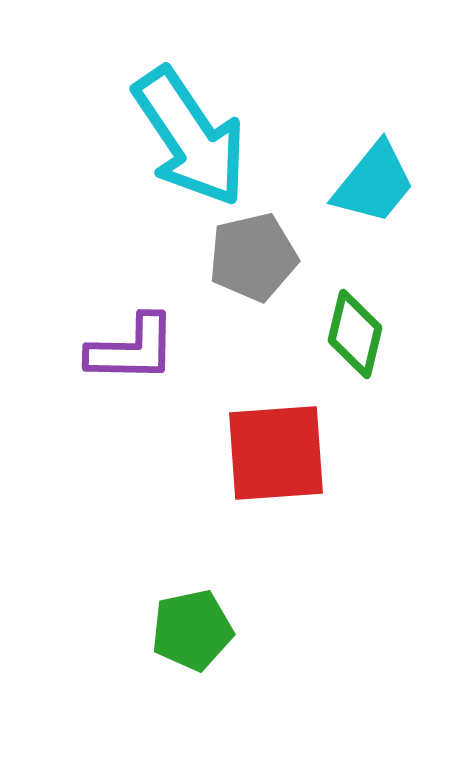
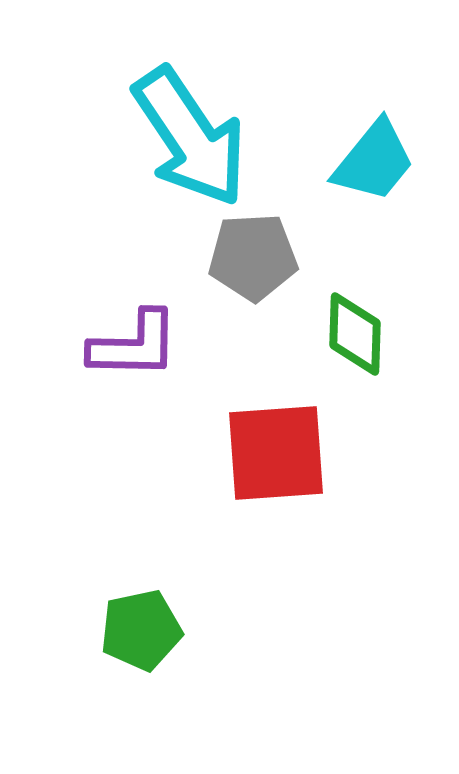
cyan trapezoid: moved 22 px up
gray pentagon: rotated 10 degrees clockwise
green diamond: rotated 12 degrees counterclockwise
purple L-shape: moved 2 px right, 4 px up
green pentagon: moved 51 px left
